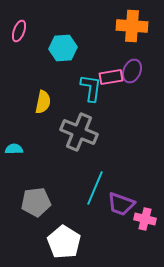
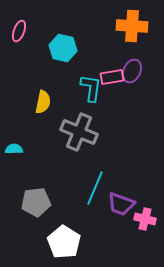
cyan hexagon: rotated 16 degrees clockwise
pink rectangle: moved 1 px right
